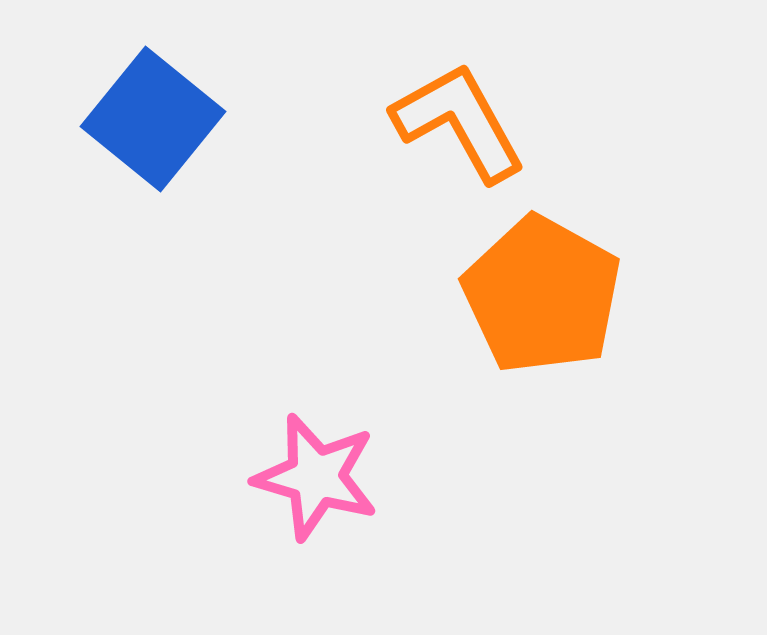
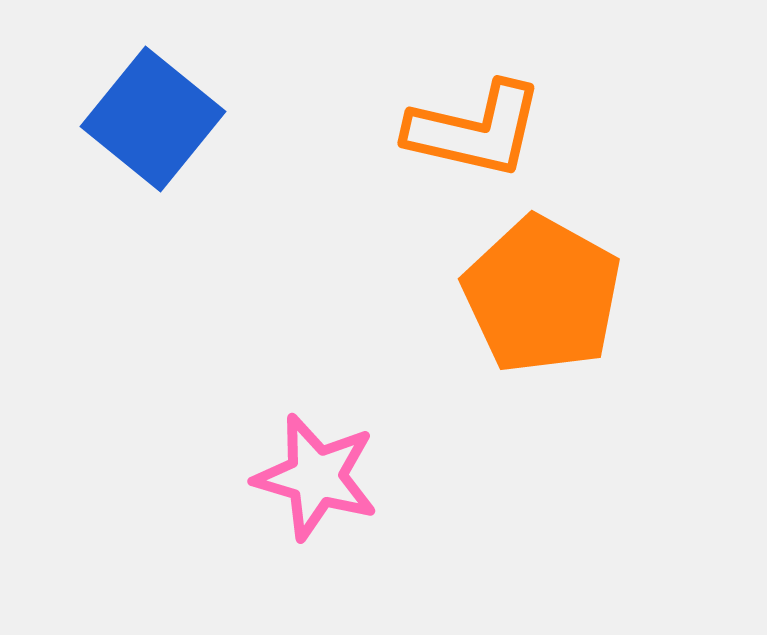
orange L-shape: moved 16 px right, 8 px down; rotated 132 degrees clockwise
